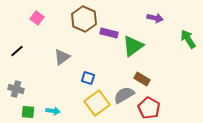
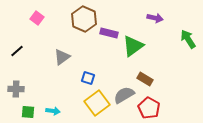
brown rectangle: moved 3 px right
gray cross: rotated 14 degrees counterclockwise
